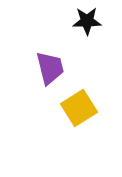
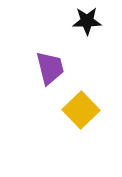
yellow square: moved 2 px right, 2 px down; rotated 12 degrees counterclockwise
